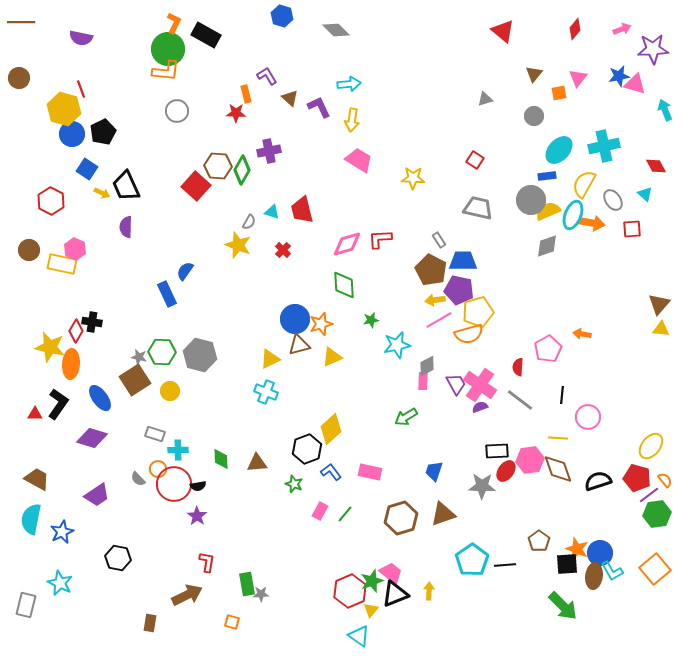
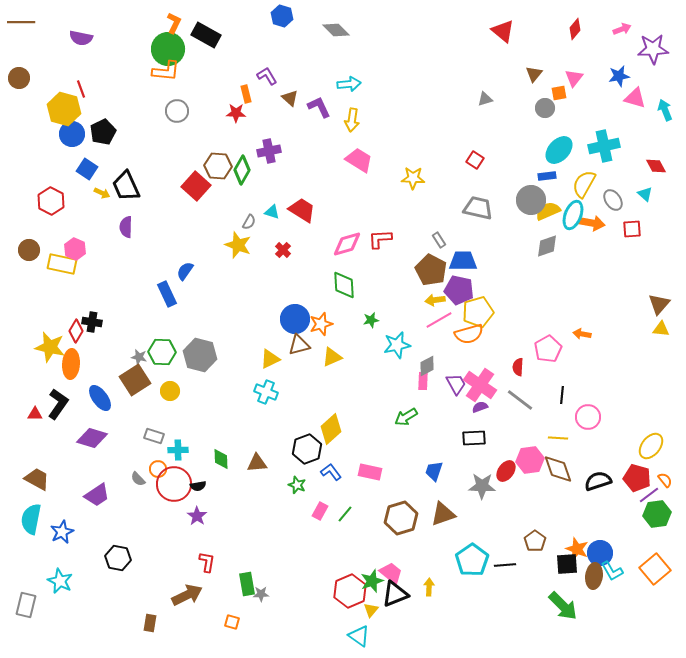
pink triangle at (578, 78): moved 4 px left
pink triangle at (635, 84): moved 14 px down
gray circle at (534, 116): moved 11 px right, 8 px up
red trapezoid at (302, 210): rotated 136 degrees clockwise
gray rectangle at (155, 434): moved 1 px left, 2 px down
black rectangle at (497, 451): moved 23 px left, 13 px up
green star at (294, 484): moved 3 px right, 1 px down
brown pentagon at (539, 541): moved 4 px left
cyan star at (60, 583): moved 2 px up
yellow arrow at (429, 591): moved 4 px up
